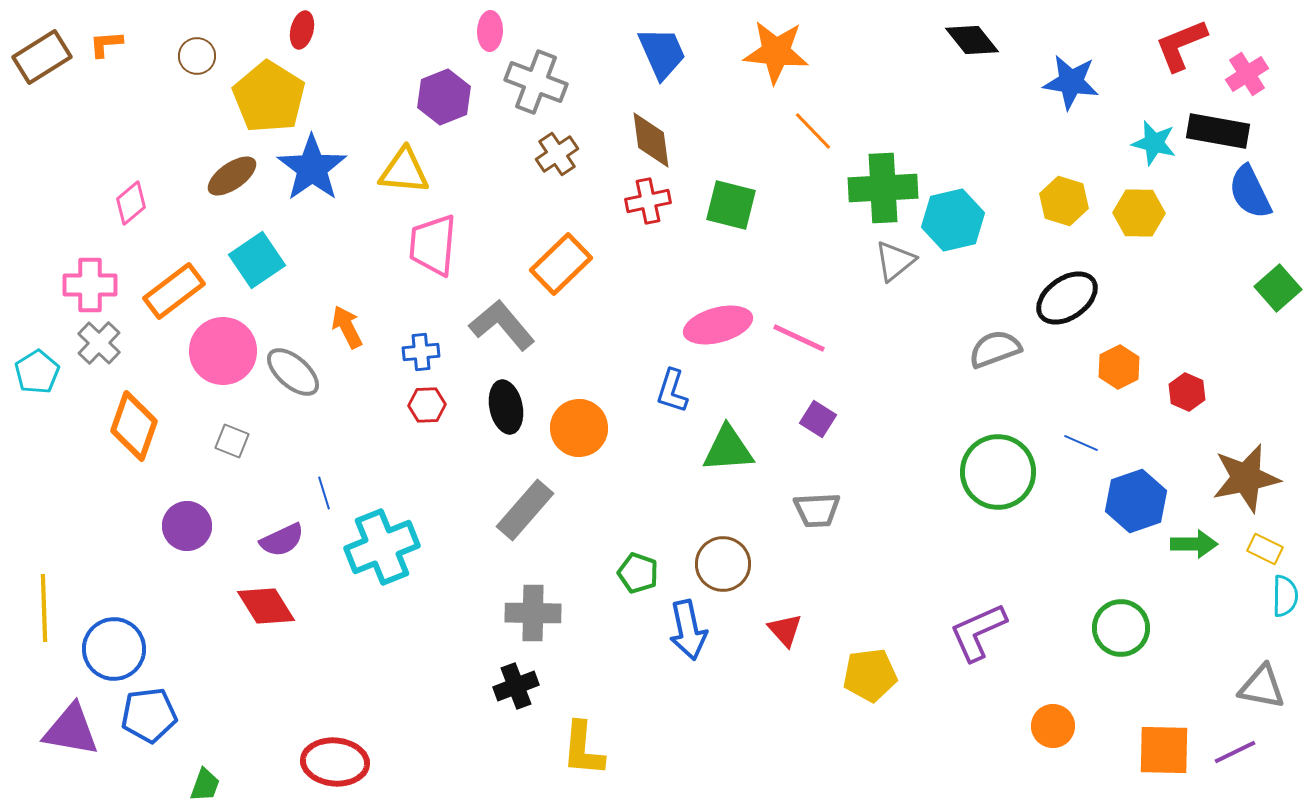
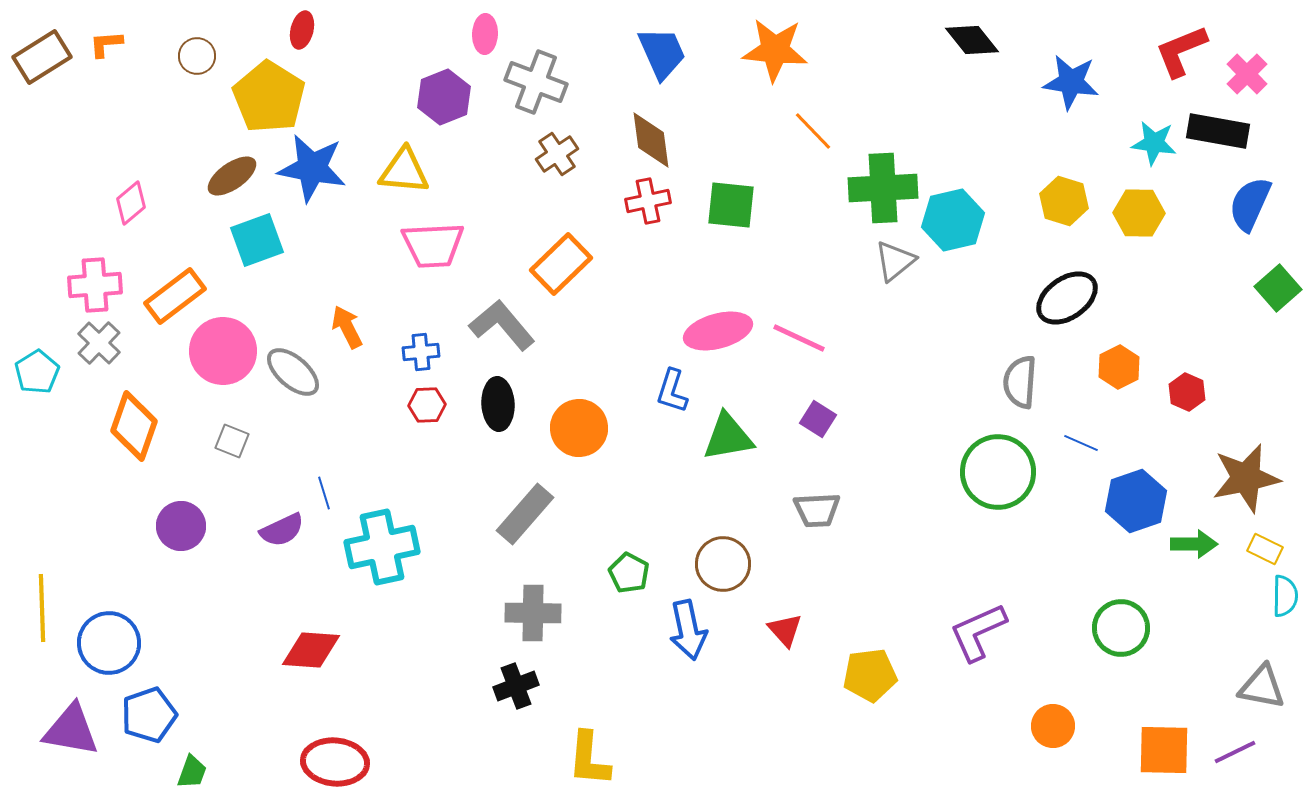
pink ellipse at (490, 31): moved 5 px left, 3 px down
red L-shape at (1181, 45): moved 6 px down
orange star at (776, 52): moved 1 px left, 2 px up
pink cross at (1247, 74): rotated 12 degrees counterclockwise
cyan star at (1154, 143): rotated 6 degrees counterclockwise
blue star at (312, 168): rotated 26 degrees counterclockwise
blue semicircle at (1250, 192): moved 12 px down; rotated 50 degrees clockwise
green square at (731, 205): rotated 8 degrees counterclockwise
pink trapezoid at (433, 245): rotated 98 degrees counterclockwise
cyan square at (257, 260): moved 20 px up; rotated 14 degrees clockwise
pink cross at (90, 285): moved 5 px right; rotated 4 degrees counterclockwise
orange rectangle at (174, 291): moved 1 px right, 5 px down
pink ellipse at (718, 325): moved 6 px down
gray semicircle at (995, 349): moved 25 px right, 33 px down; rotated 66 degrees counterclockwise
black ellipse at (506, 407): moved 8 px left, 3 px up; rotated 9 degrees clockwise
green triangle at (728, 449): moved 12 px up; rotated 6 degrees counterclockwise
gray rectangle at (525, 510): moved 4 px down
purple circle at (187, 526): moved 6 px left
purple semicircle at (282, 540): moved 10 px up
cyan cross at (382, 547): rotated 10 degrees clockwise
green pentagon at (638, 573): moved 9 px left; rotated 9 degrees clockwise
red diamond at (266, 606): moved 45 px right, 44 px down; rotated 54 degrees counterclockwise
yellow line at (44, 608): moved 2 px left
blue circle at (114, 649): moved 5 px left, 6 px up
blue pentagon at (149, 715): rotated 12 degrees counterclockwise
yellow L-shape at (583, 749): moved 6 px right, 10 px down
green trapezoid at (205, 785): moved 13 px left, 13 px up
